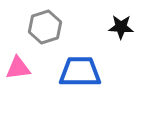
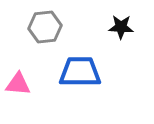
gray hexagon: rotated 12 degrees clockwise
pink triangle: moved 16 px down; rotated 12 degrees clockwise
